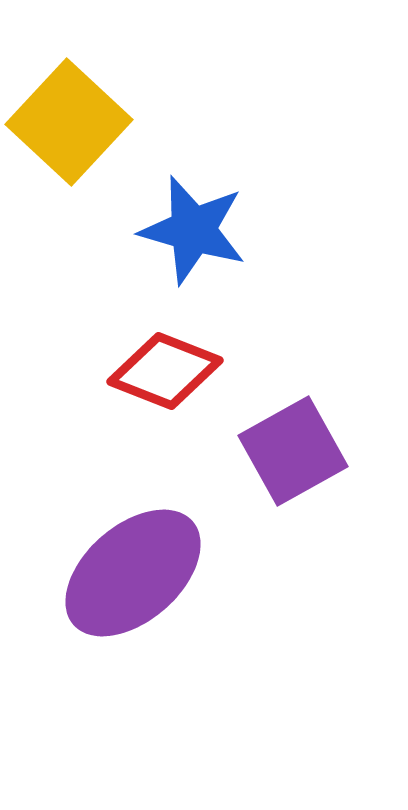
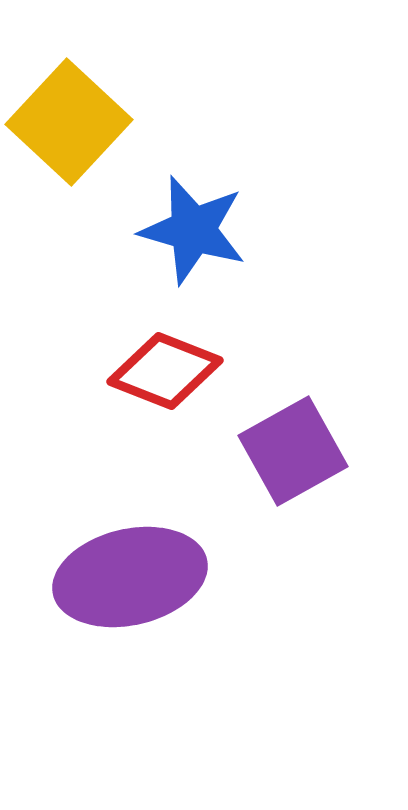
purple ellipse: moved 3 px left, 4 px down; rotated 28 degrees clockwise
